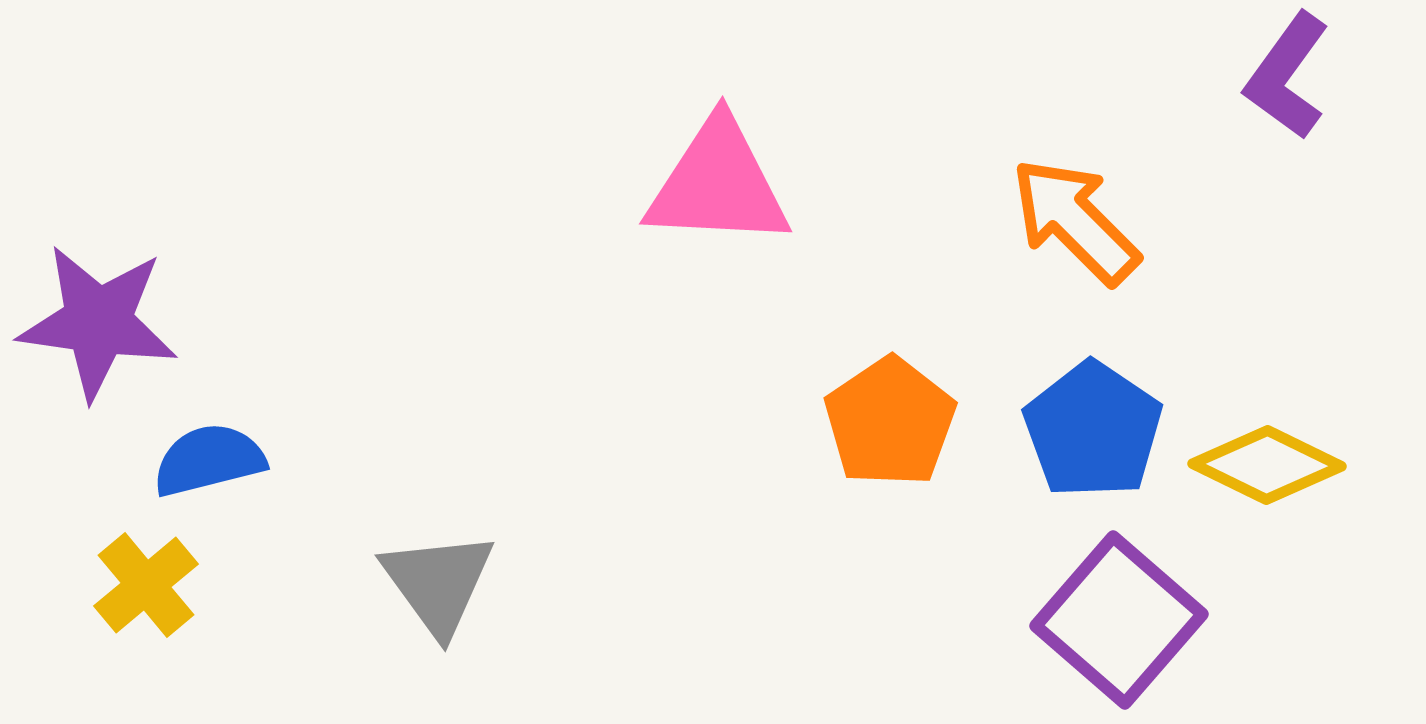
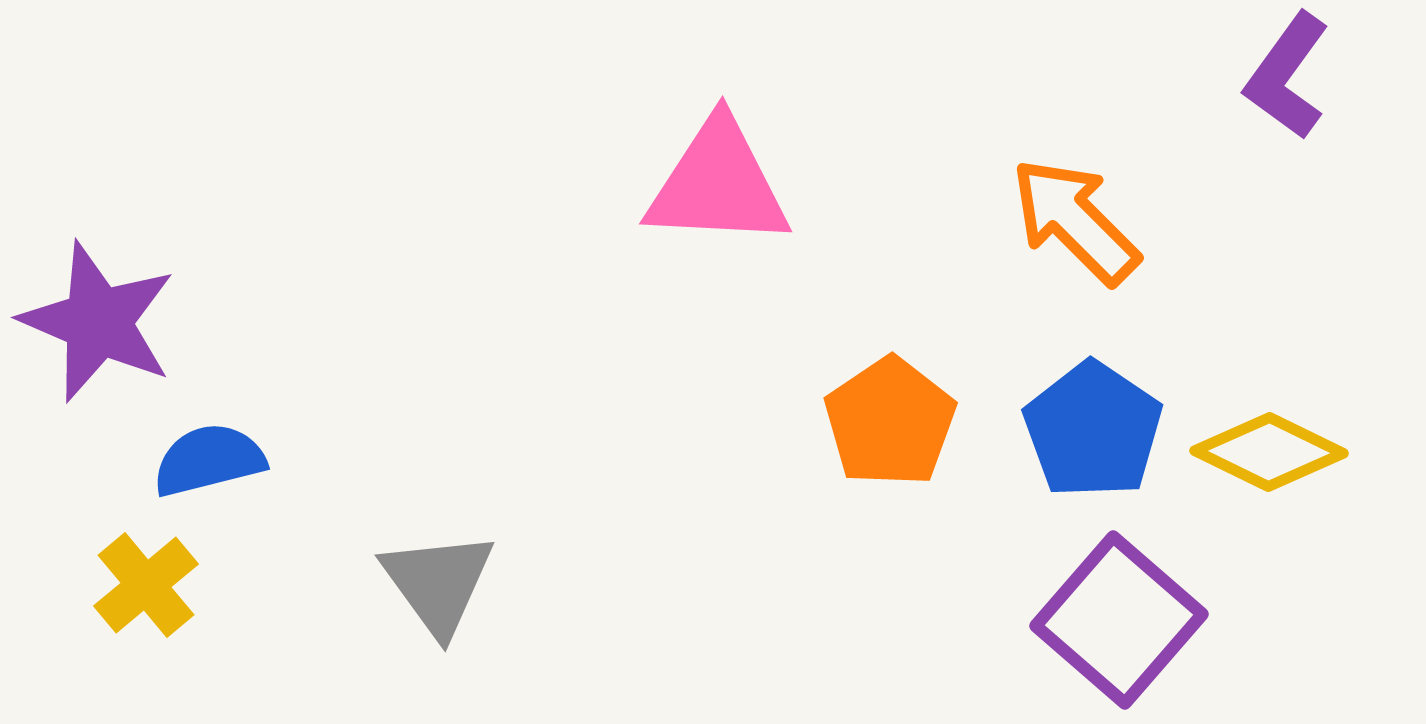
purple star: rotated 15 degrees clockwise
yellow diamond: moved 2 px right, 13 px up
